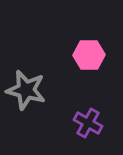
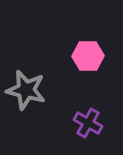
pink hexagon: moved 1 px left, 1 px down
